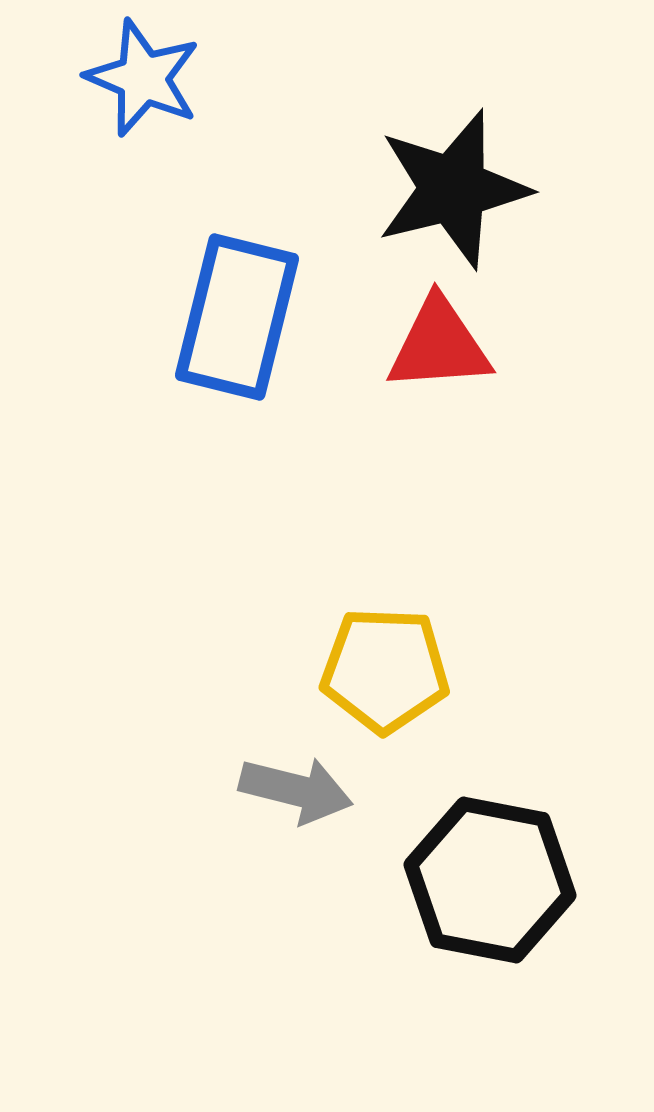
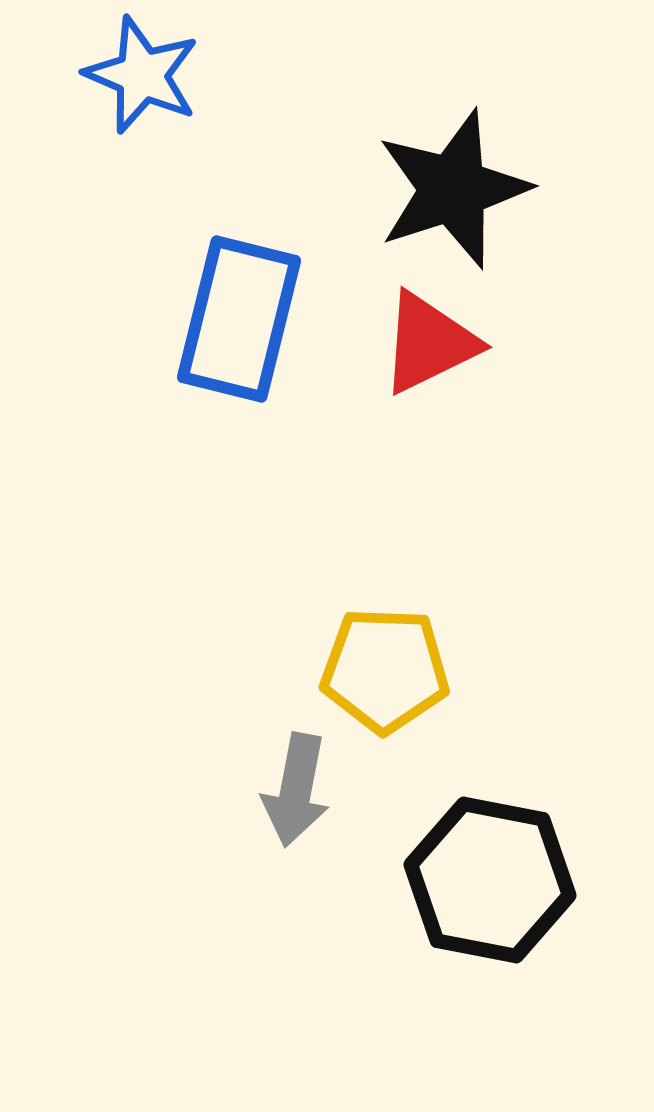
blue star: moved 1 px left, 3 px up
black star: rotated 4 degrees counterclockwise
blue rectangle: moved 2 px right, 2 px down
red triangle: moved 10 px left, 2 px up; rotated 22 degrees counterclockwise
gray arrow: rotated 87 degrees clockwise
